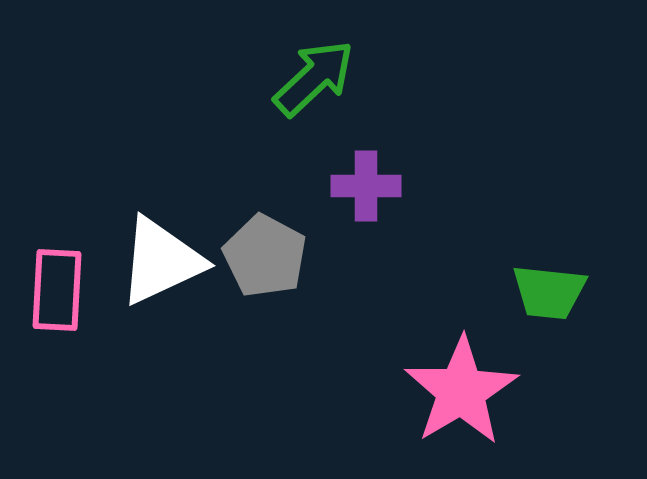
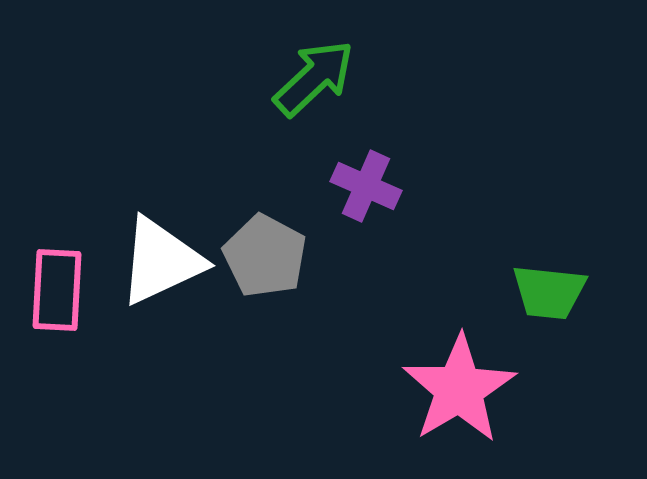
purple cross: rotated 24 degrees clockwise
pink star: moved 2 px left, 2 px up
